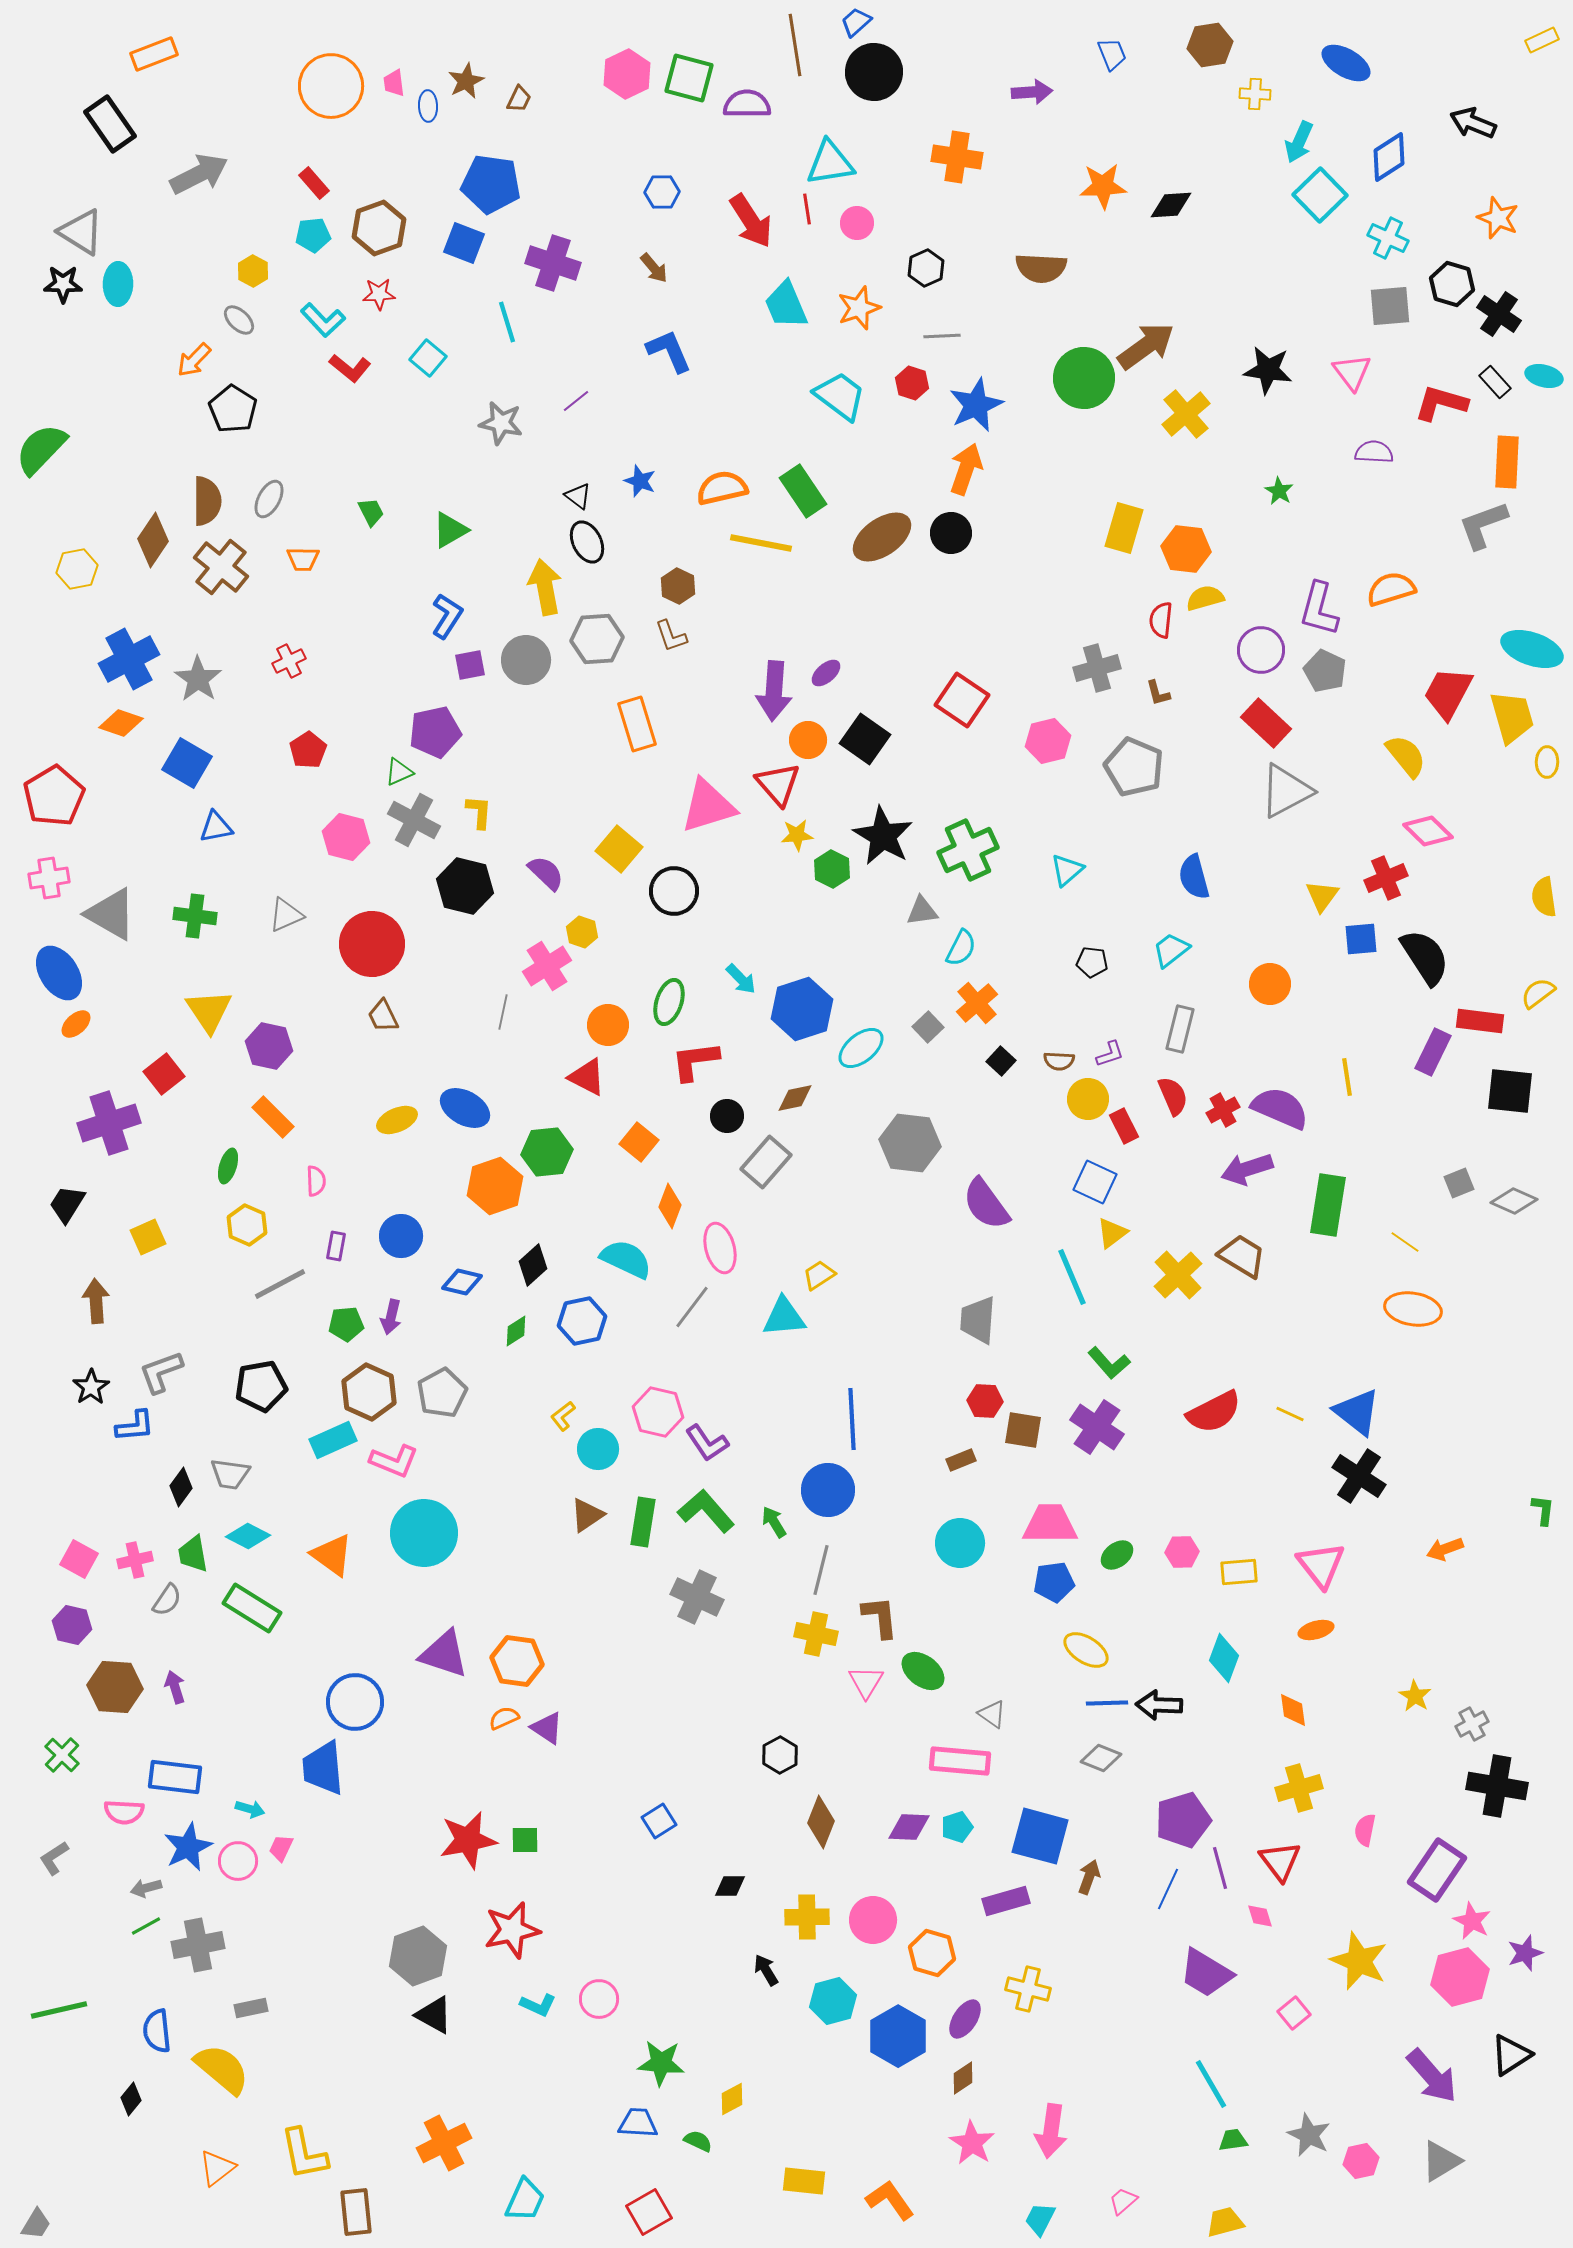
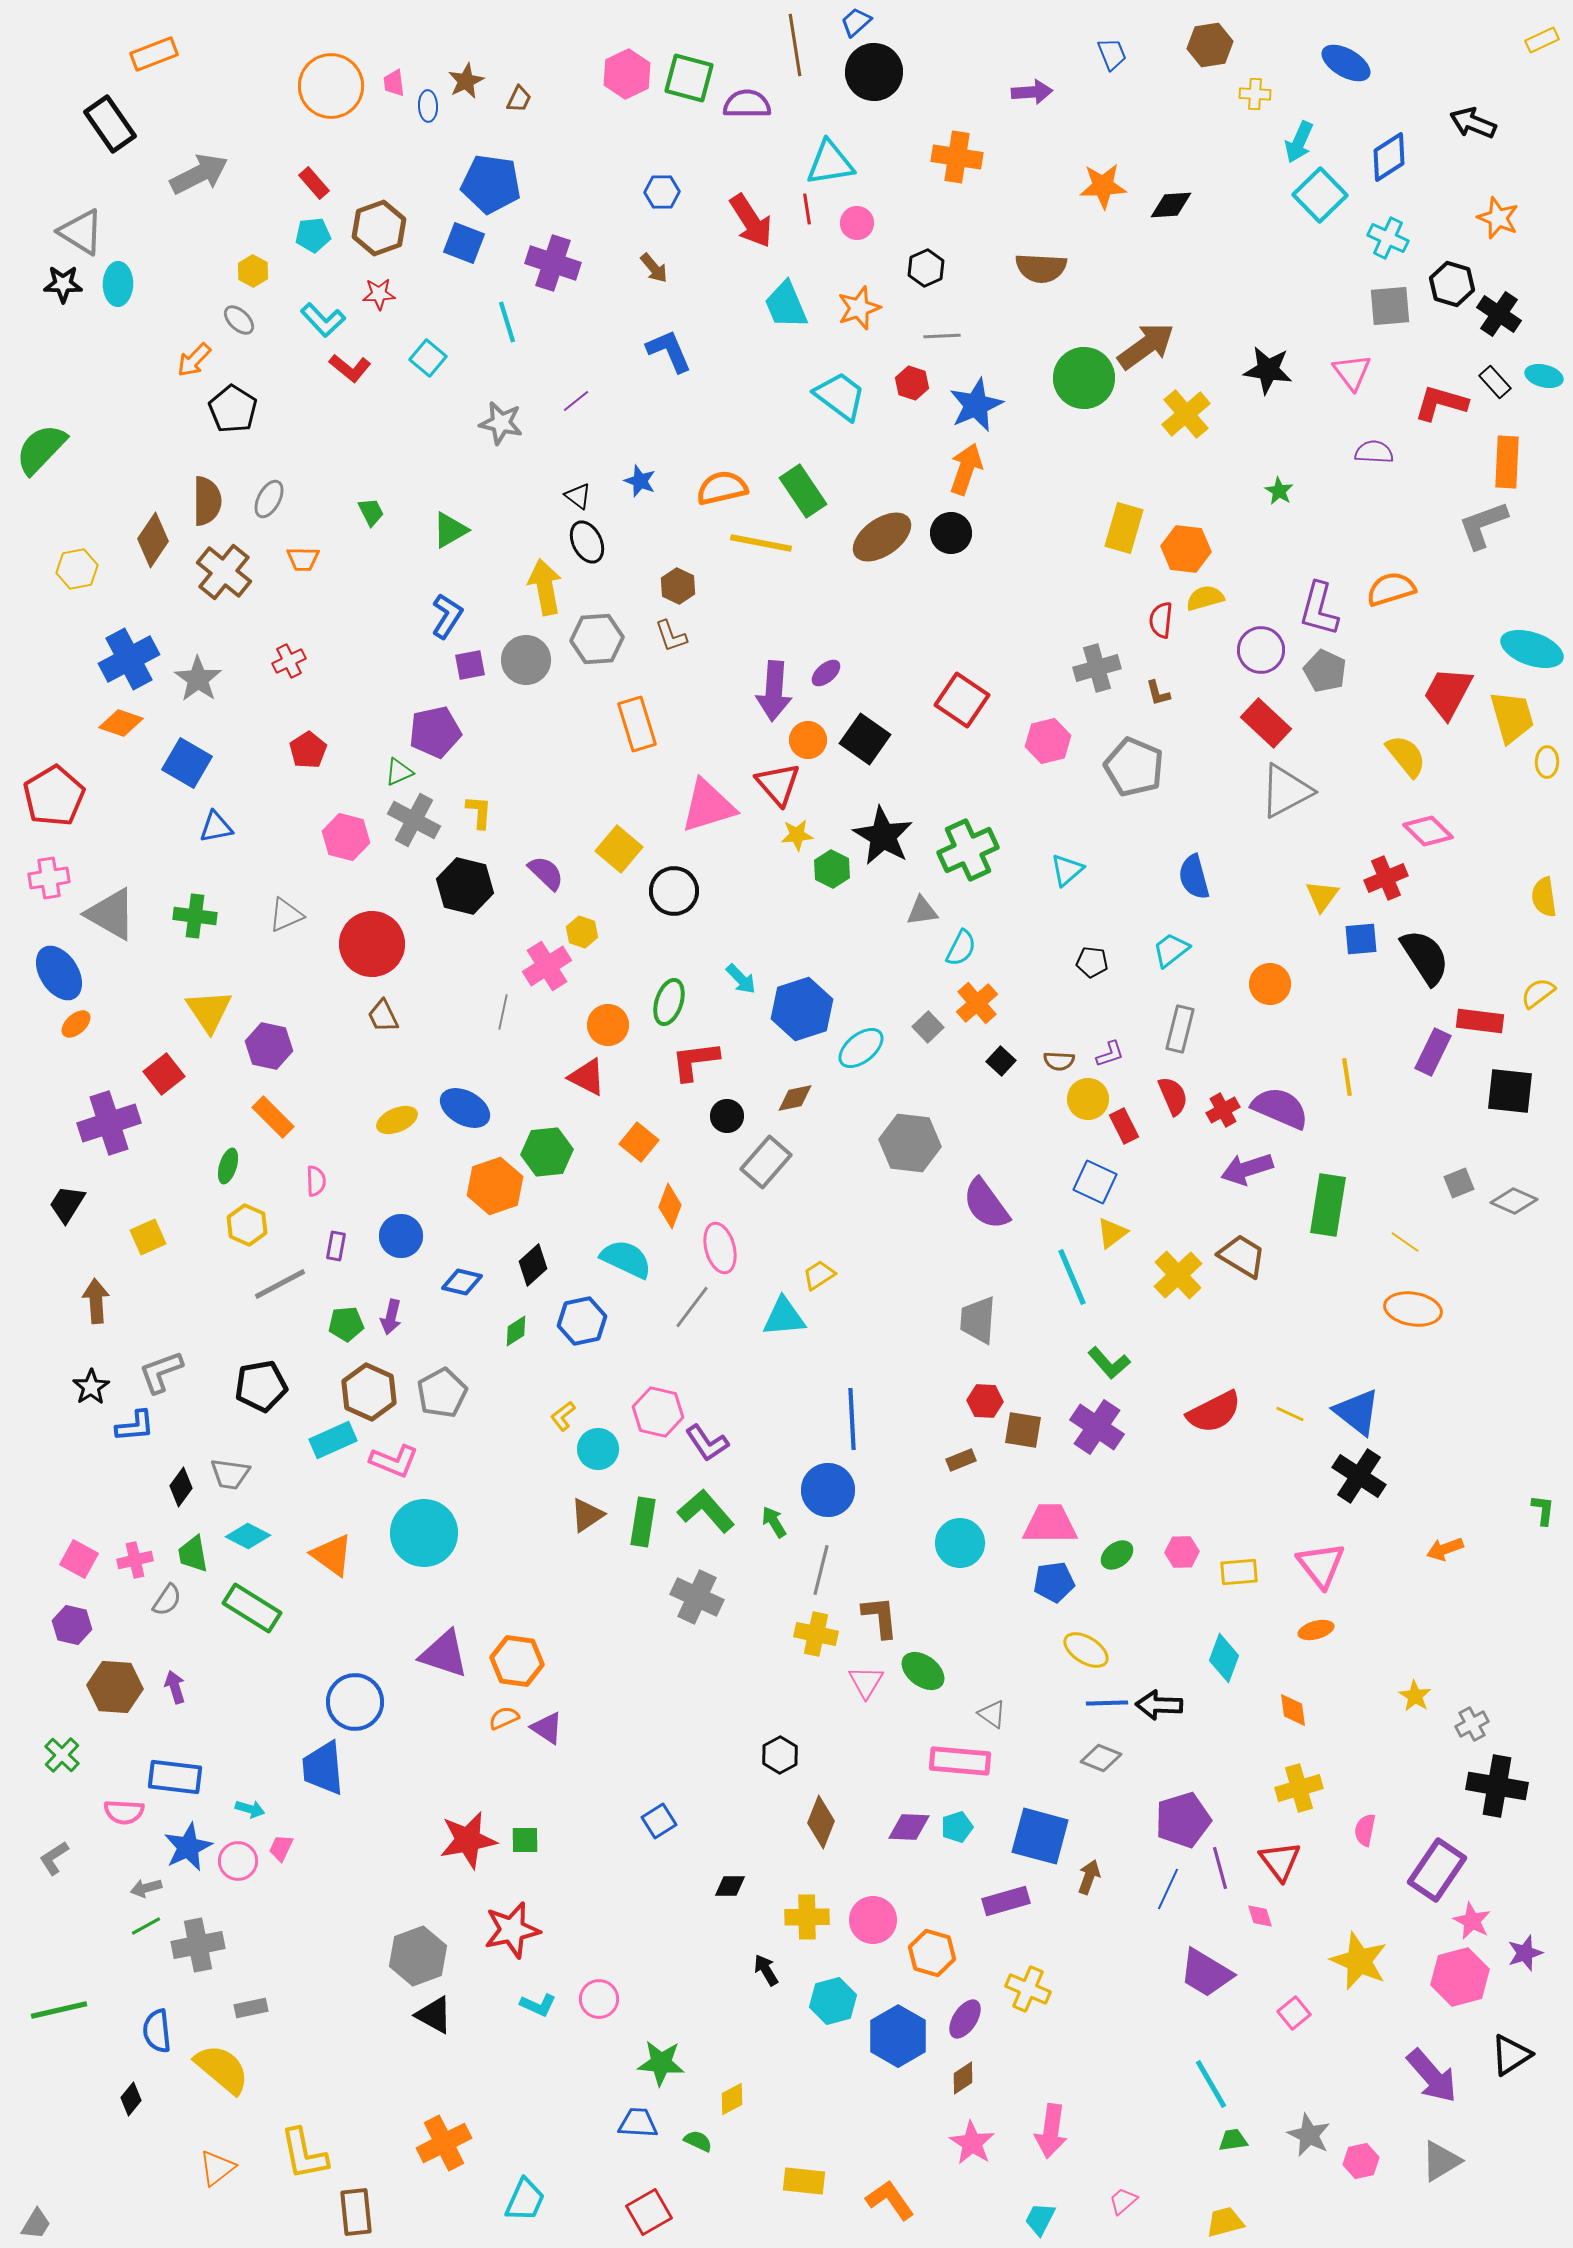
brown cross at (221, 567): moved 3 px right, 5 px down
yellow cross at (1028, 1989): rotated 9 degrees clockwise
